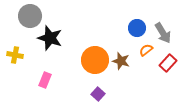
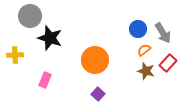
blue circle: moved 1 px right, 1 px down
orange semicircle: moved 2 px left
yellow cross: rotated 14 degrees counterclockwise
brown star: moved 25 px right, 10 px down
